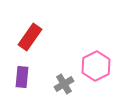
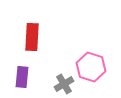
red rectangle: moved 2 px right; rotated 32 degrees counterclockwise
pink hexagon: moved 5 px left, 1 px down; rotated 16 degrees counterclockwise
